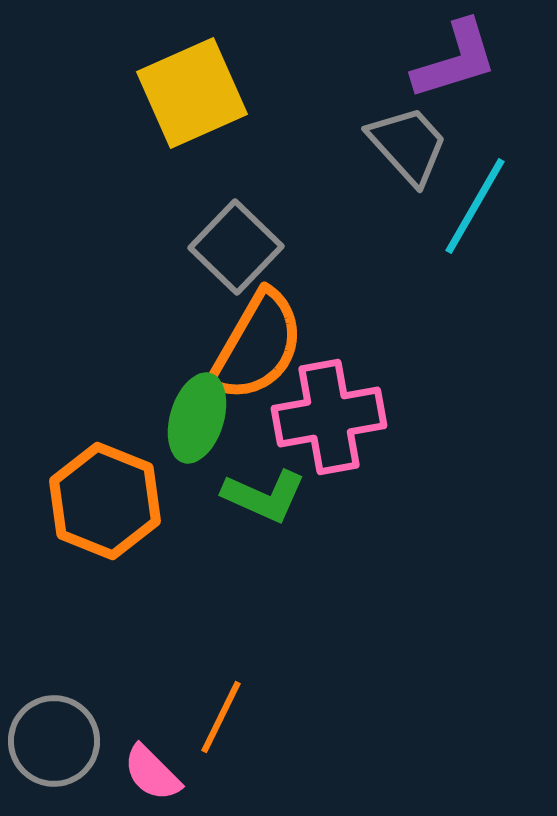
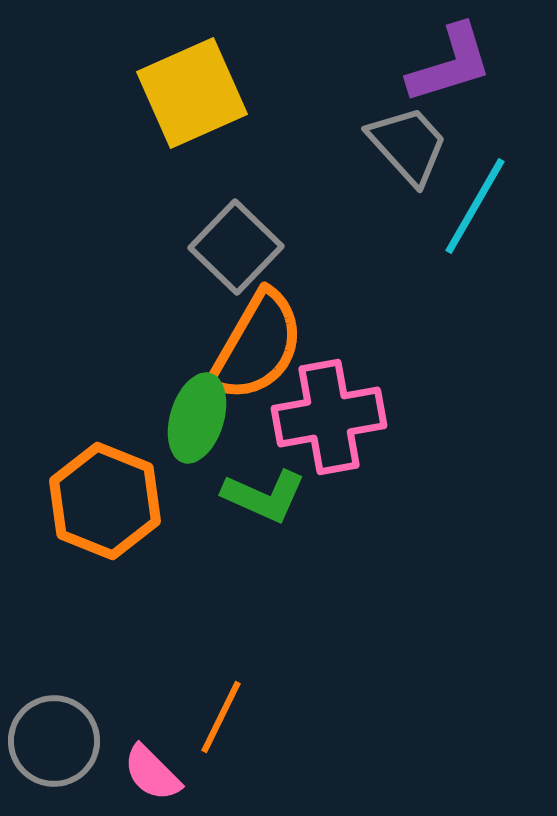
purple L-shape: moved 5 px left, 4 px down
